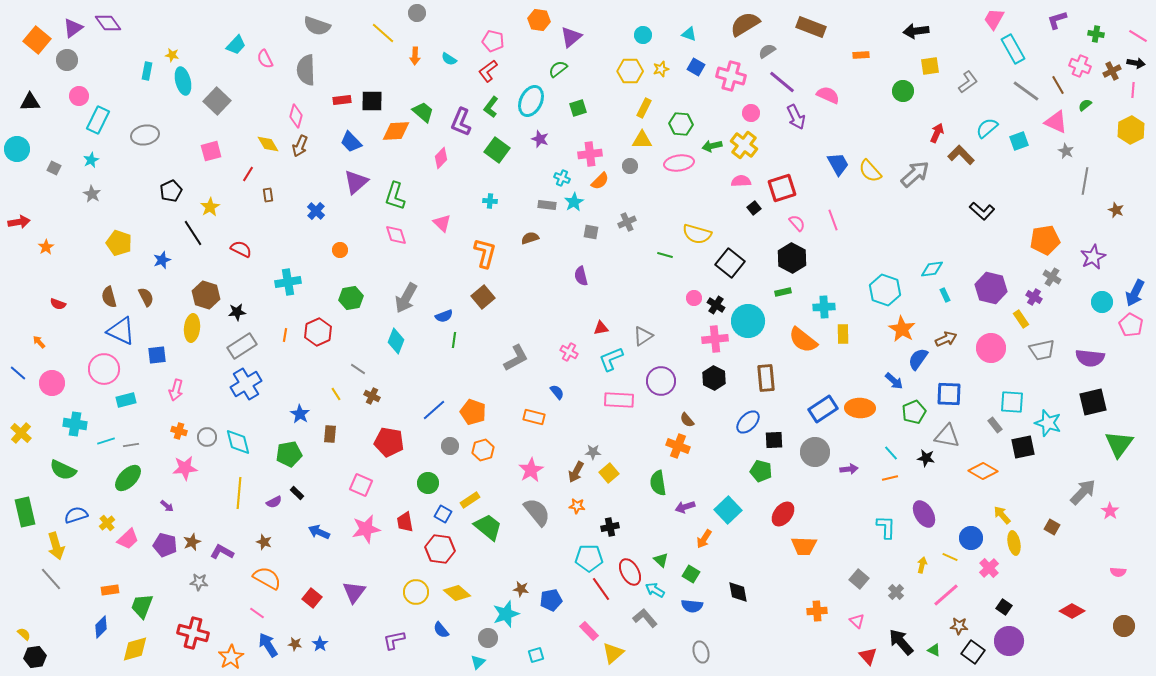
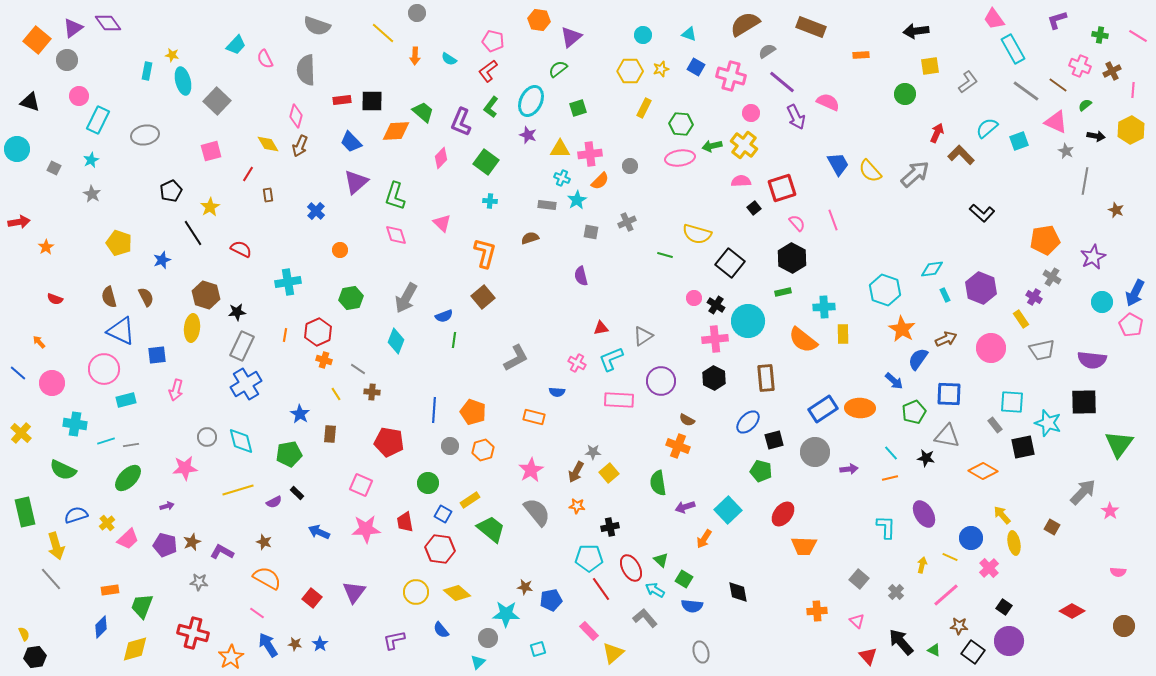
pink trapezoid at (994, 19): rotated 65 degrees counterclockwise
green cross at (1096, 34): moved 4 px right, 1 px down
black arrow at (1136, 63): moved 40 px left, 73 px down
brown line at (1058, 85): rotated 24 degrees counterclockwise
green circle at (903, 91): moved 2 px right, 3 px down
pink semicircle at (828, 95): moved 7 px down
black triangle at (30, 102): rotated 20 degrees clockwise
purple star at (540, 139): moved 12 px left, 4 px up
yellow triangle at (642, 140): moved 82 px left, 9 px down
green square at (497, 150): moved 11 px left, 12 px down
pink ellipse at (679, 163): moved 1 px right, 5 px up
cyan star at (574, 202): moved 3 px right, 2 px up
black L-shape at (982, 211): moved 2 px down
purple hexagon at (991, 288): moved 10 px left; rotated 8 degrees clockwise
red semicircle at (58, 304): moved 3 px left, 5 px up
gray rectangle at (242, 346): rotated 32 degrees counterclockwise
pink cross at (569, 352): moved 8 px right, 11 px down
purple semicircle at (1090, 358): moved 2 px right, 2 px down
blue semicircle at (557, 392): rotated 133 degrees clockwise
brown cross at (372, 396): moved 4 px up; rotated 21 degrees counterclockwise
black square at (1093, 402): moved 9 px left; rotated 12 degrees clockwise
blue line at (434, 410): rotated 45 degrees counterclockwise
brown semicircle at (687, 420): rotated 21 degrees counterclockwise
orange cross at (179, 431): moved 145 px right, 71 px up
black square at (774, 440): rotated 12 degrees counterclockwise
cyan diamond at (238, 442): moved 3 px right, 1 px up
yellow line at (239, 493): moved 1 px left, 3 px up; rotated 68 degrees clockwise
purple arrow at (167, 506): rotated 56 degrees counterclockwise
green trapezoid at (488, 527): moved 3 px right, 2 px down
pink star at (366, 529): rotated 8 degrees clockwise
red ellipse at (630, 572): moved 1 px right, 4 px up
green square at (691, 574): moved 7 px left, 5 px down
brown star at (521, 589): moved 4 px right, 2 px up
cyan star at (506, 614): rotated 20 degrees clockwise
yellow semicircle at (24, 634): rotated 24 degrees clockwise
cyan square at (536, 655): moved 2 px right, 6 px up
